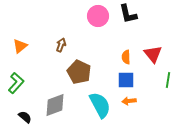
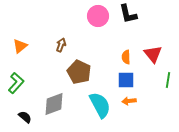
gray diamond: moved 1 px left, 1 px up
